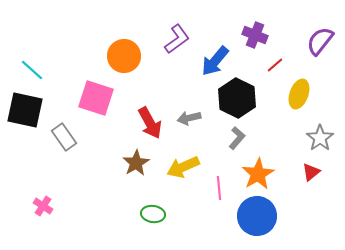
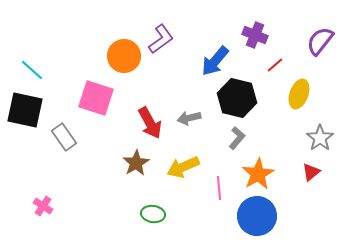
purple L-shape: moved 16 px left
black hexagon: rotated 12 degrees counterclockwise
